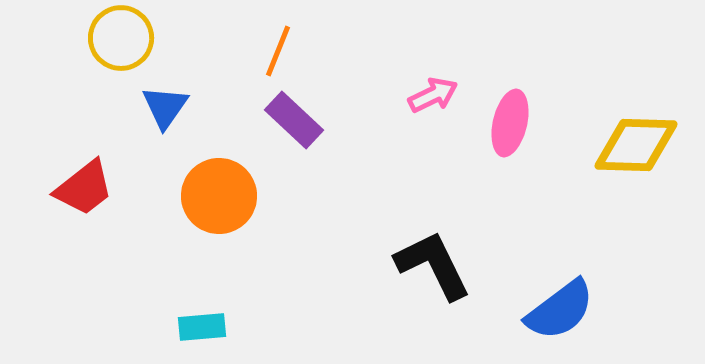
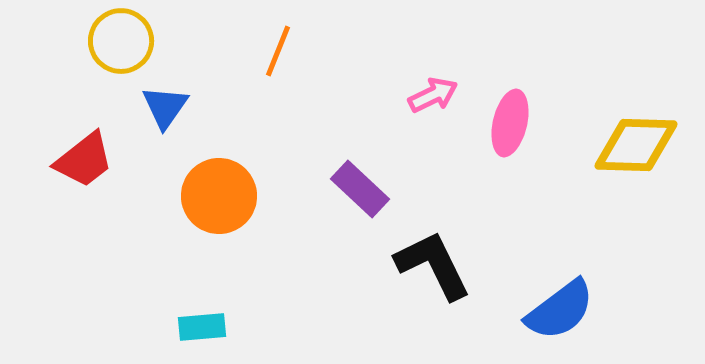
yellow circle: moved 3 px down
purple rectangle: moved 66 px right, 69 px down
red trapezoid: moved 28 px up
